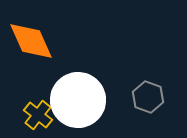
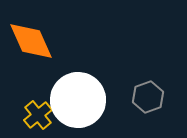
gray hexagon: rotated 20 degrees clockwise
yellow cross: rotated 12 degrees clockwise
